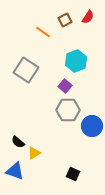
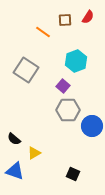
brown square: rotated 24 degrees clockwise
purple square: moved 2 px left
black semicircle: moved 4 px left, 3 px up
